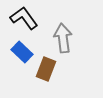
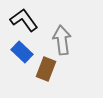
black L-shape: moved 2 px down
gray arrow: moved 1 px left, 2 px down
